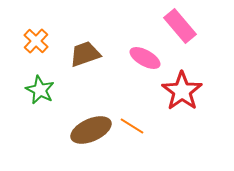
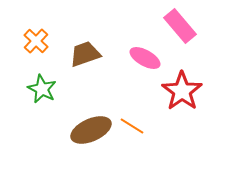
green star: moved 2 px right, 1 px up
